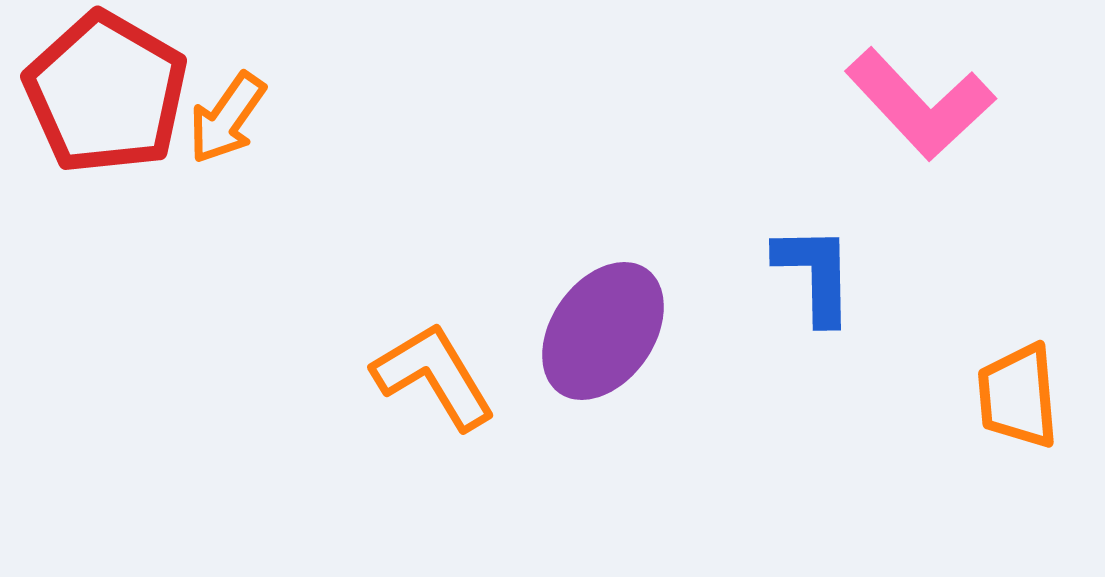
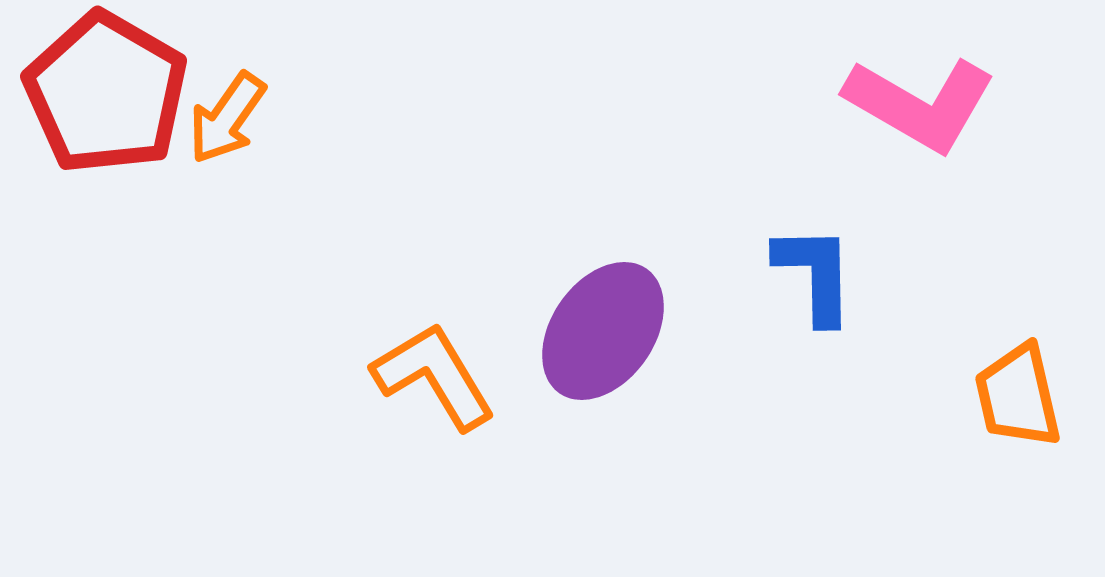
pink L-shape: rotated 17 degrees counterclockwise
orange trapezoid: rotated 8 degrees counterclockwise
